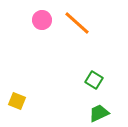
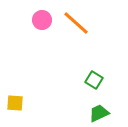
orange line: moved 1 px left
yellow square: moved 2 px left, 2 px down; rotated 18 degrees counterclockwise
